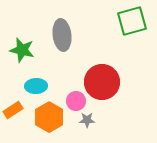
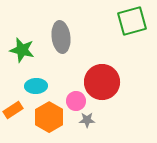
gray ellipse: moved 1 px left, 2 px down
